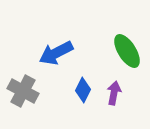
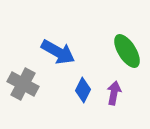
blue arrow: moved 2 px right, 1 px up; rotated 124 degrees counterclockwise
gray cross: moved 7 px up
